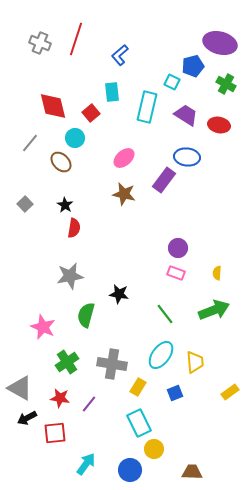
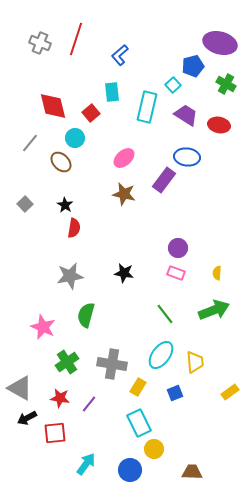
cyan square at (172, 82): moved 1 px right, 3 px down; rotated 21 degrees clockwise
black star at (119, 294): moved 5 px right, 21 px up
